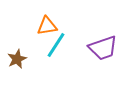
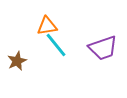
cyan line: rotated 72 degrees counterclockwise
brown star: moved 2 px down
